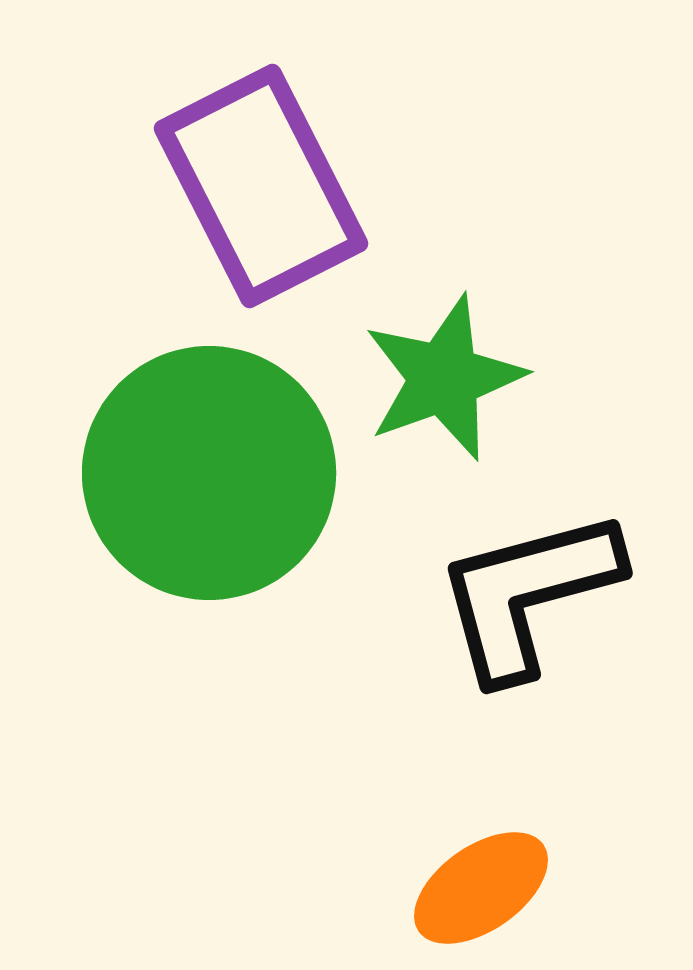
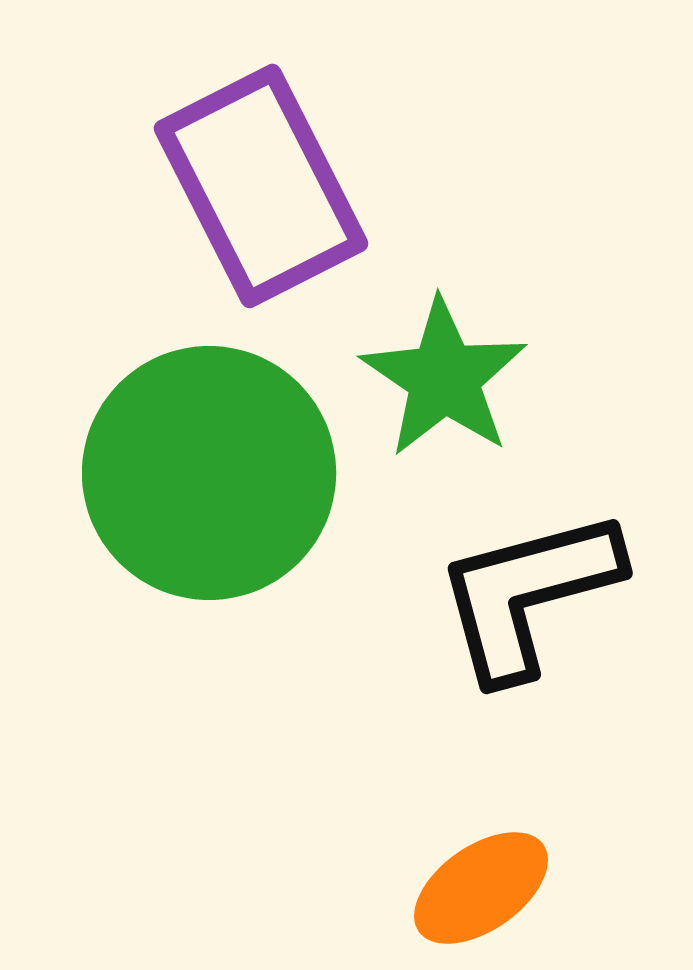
green star: rotated 18 degrees counterclockwise
